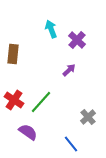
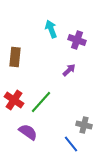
purple cross: rotated 24 degrees counterclockwise
brown rectangle: moved 2 px right, 3 px down
gray cross: moved 4 px left, 8 px down; rotated 35 degrees counterclockwise
